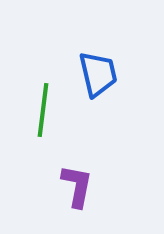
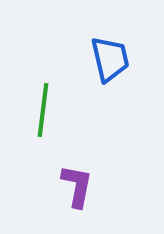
blue trapezoid: moved 12 px right, 15 px up
